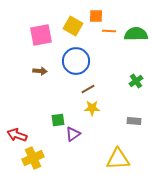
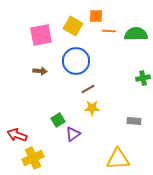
green cross: moved 7 px right, 3 px up; rotated 24 degrees clockwise
green square: rotated 24 degrees counterclockwise
